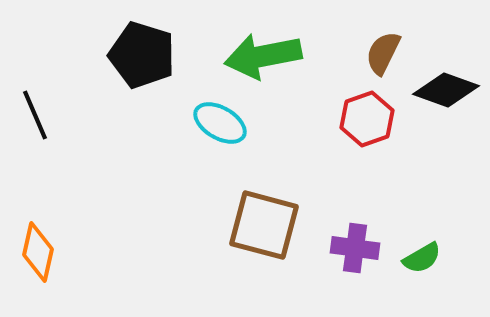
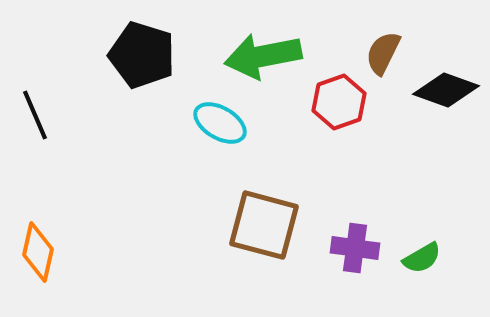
red hexagon: moved 28 px left, 17 px up
